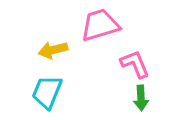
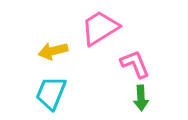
pink trapezoid: moved 3 px down; rotated 15 degrees counterclockwise
yellow arrow: moved 1 px down
cyan trapezoid: moved 4 px right, 1 px down
